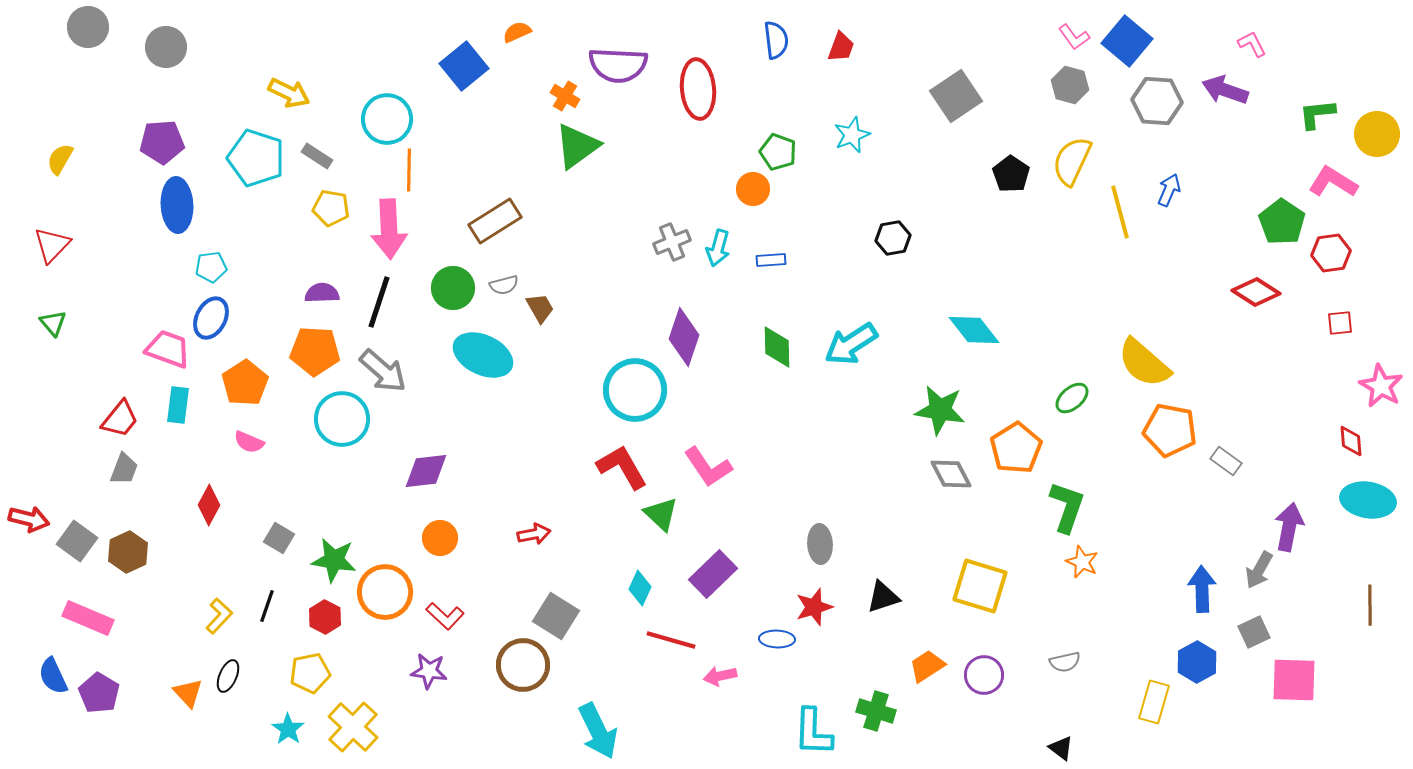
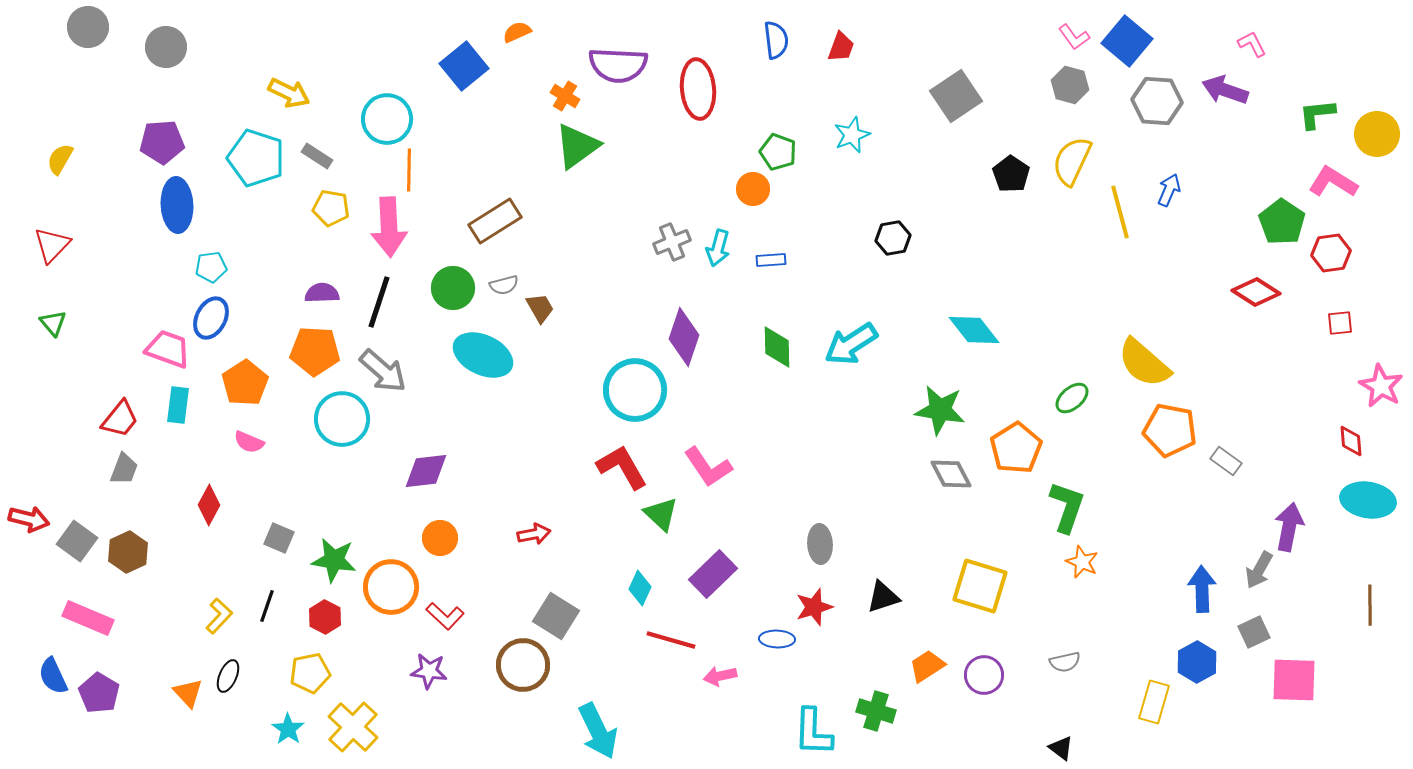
pink arrow at (389, 229): moved 2 px up
gray square at (279, 538): rotated 8 degrees counterclockwise
orange circle at (385, 592): moved 6 px right, 5 px up
